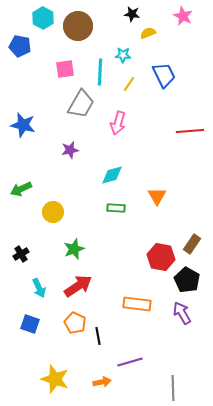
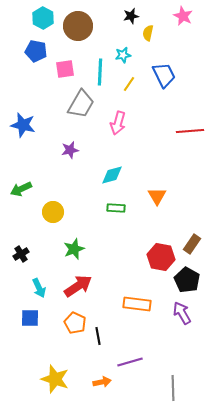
black star: moved 1 px left, 2 px down; rotated 21 degrees counterclockwise
yellow semicircle: rotated 56 degrees counterclockwise
blue pentagon: moved 16 px right, 5 px down
cyan star: rotated 14 degrees counterclockwise
blue square: moved 6 px up; rotated 18 degrees counterclockwise
